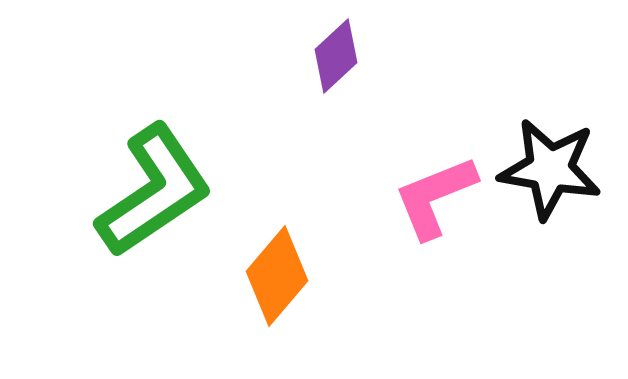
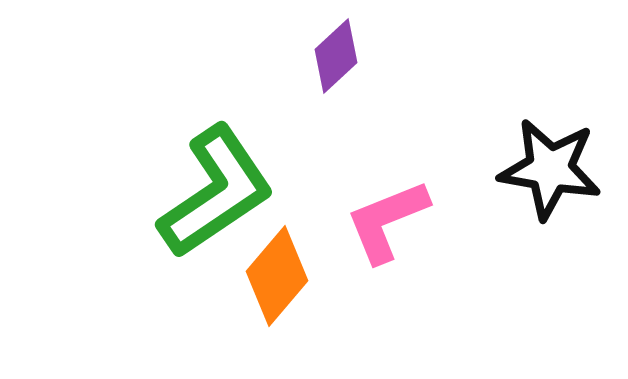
green L-shape: moved 62 px right, 1 px down
pink L-shape: moved 48 px left, 24 px down
